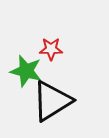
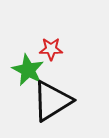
green star: moved 2 px right, 1 px up; rotated 12 degrees clockwise
